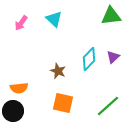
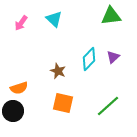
orange semicircle: rotated 12 degrees counterclockwise
